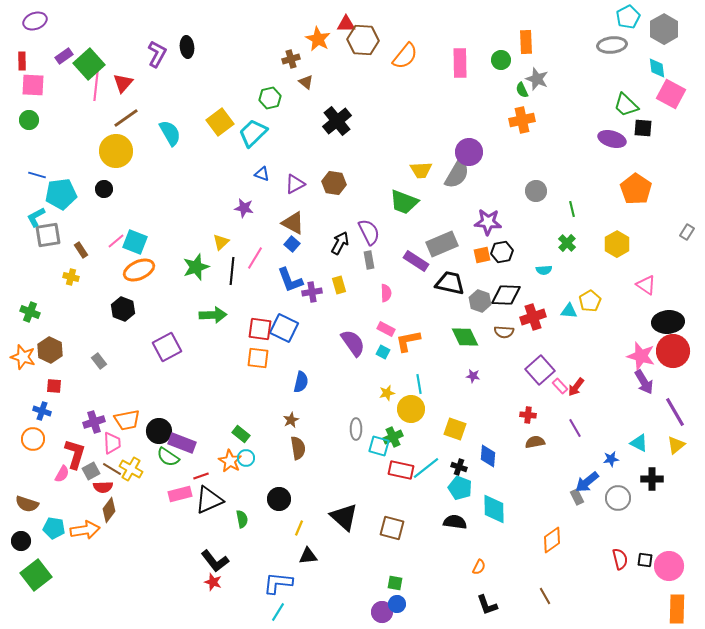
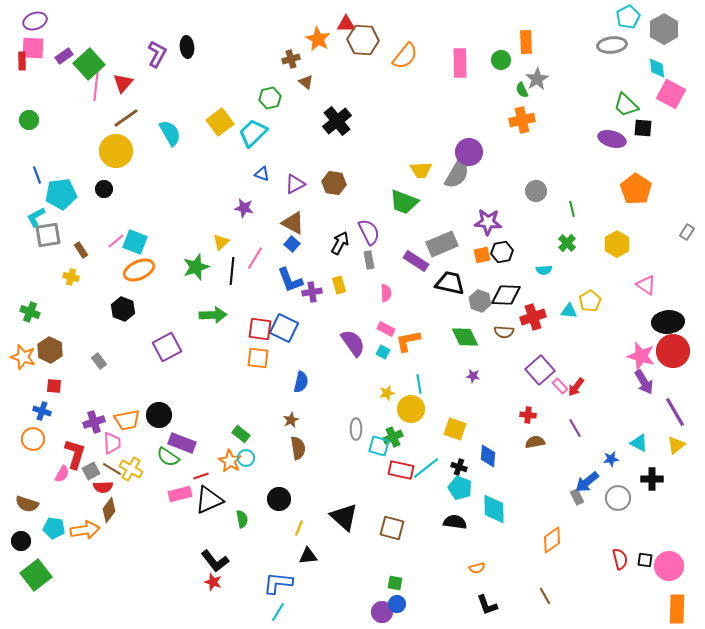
gray star at (537, 79): rotated 20 degrees clockwise
pink square at (33, 85): moved 37 px up
blue line at (37, 175): rotated 54 degrees clockwise
black circle at (159, 431): moved 16 px up
orange semicircle at (479, 567): moved 2 px left, 1 px down; rotated 49 degrees clockwise
